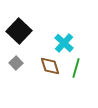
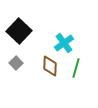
cyan cross: rotated 12 degrees clockwise
brown diamond: rotated 20 degrees clockwise
